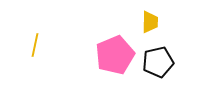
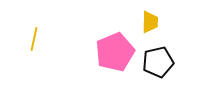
yellow line: moved 1 px left, 6 px up
pink pentagon: moved 3 px up
